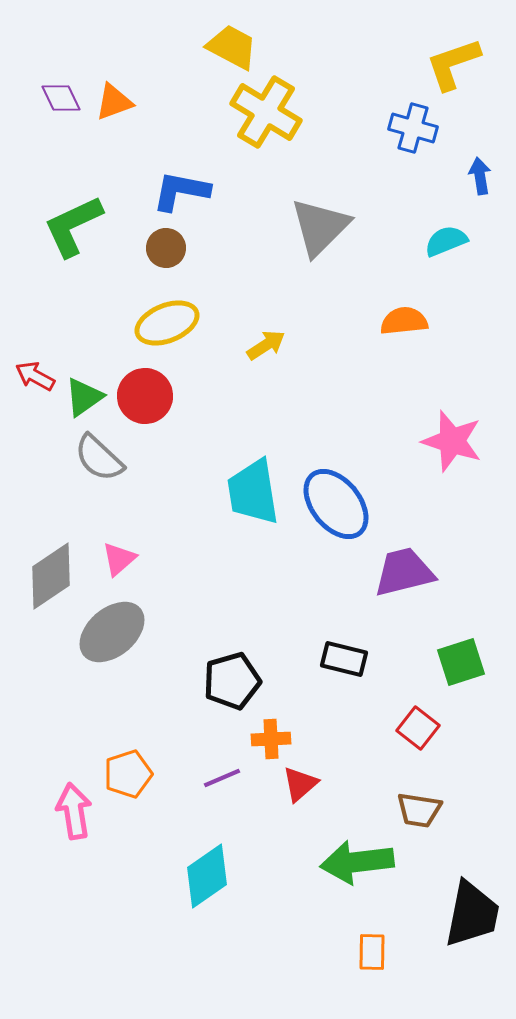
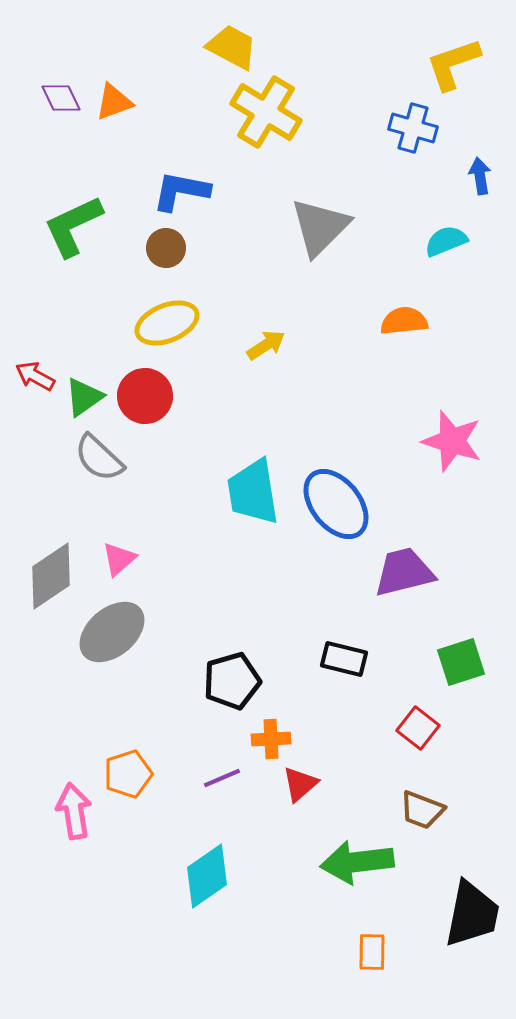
brown trapezoid: moved 3 px right; rotated 12 degrees clockwise
